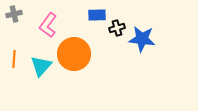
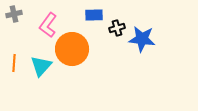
blue rectangle: moved 3 px left
orange circle: moved 2 px left, 5 px up
orange line: moved 4 px down
